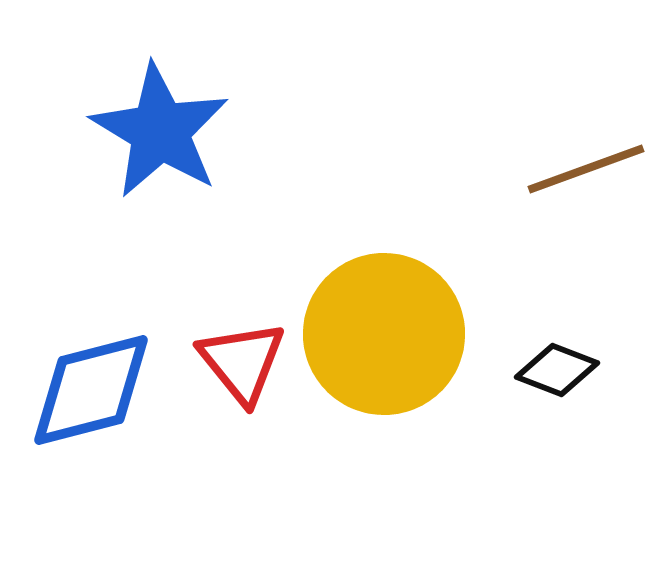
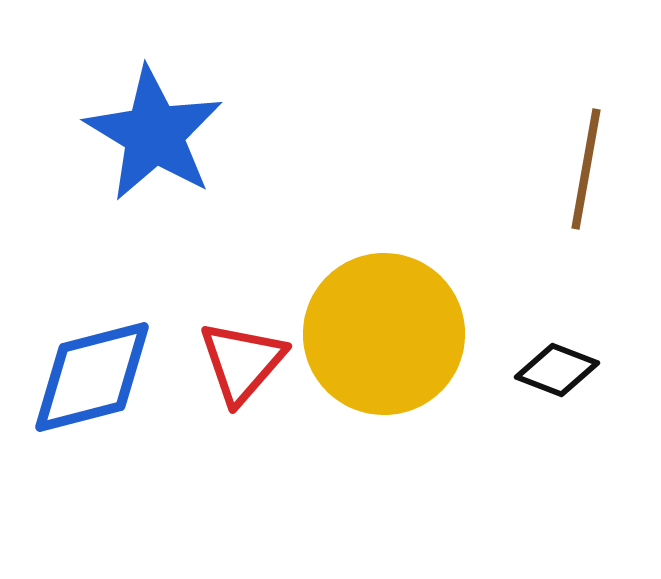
blue star: moved 6 px left, 3 px down
brown line: rotated 60 degrees counterclockwise
red triangle: rotated 20 degrees clockwise
blue diamond: moved 1 px right, 13 px up
